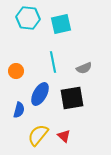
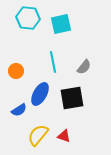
gray semicircle: moved 1 px up; rotated 28 degrees counterclockwise
blue semicircle: rotated 42 degrees clockwise
red triangle: rotated 24 degrees counterclockwise
